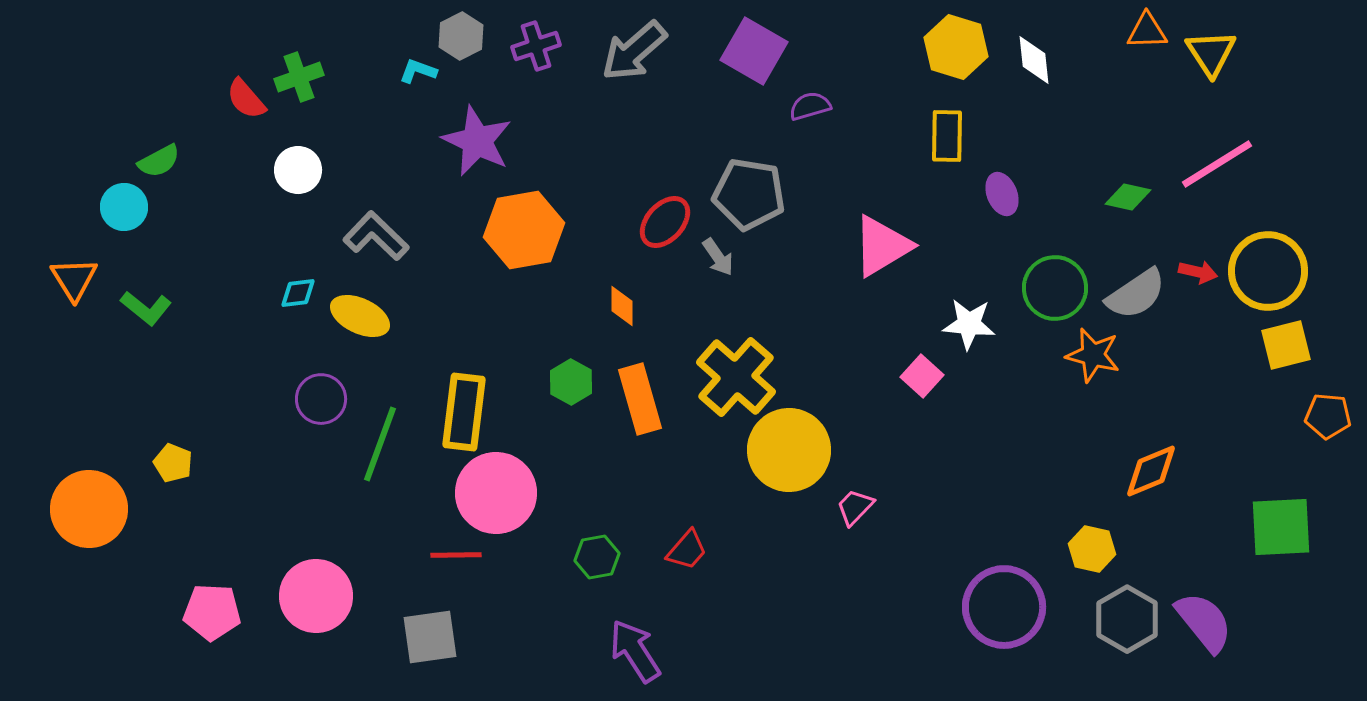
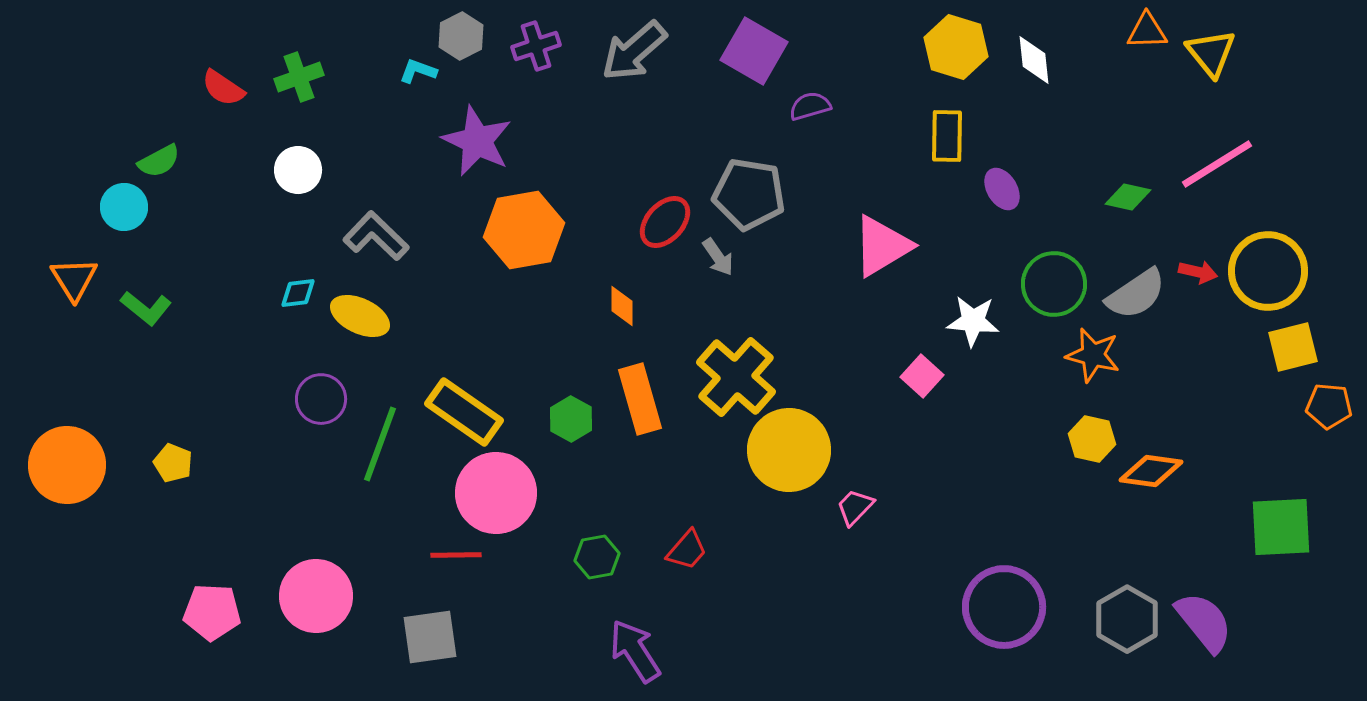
yellow triangle at (1211, 53): rotated 6 degrees counterclockwise
red semicircle at (246, 99): moved 23 px left, 11 px up; rotated 15 degrees counterclockwise
purple ellipse at (1002, 194): moved 5 px up; rotated 9 degrees counterclockwise
green circle at (1055, 288): moved 1 px left, 4 px up
white star at (969, 324): moved 4 px right, 3 px up
yellow square at (1286, 345): moved 7 px right, 2 px down
green hexagon at (571, 382): moved 37 px down
yellow rectangle at (464, 412): rotated 62 degrees counterclockwise
orange pentagon at (1328, 416): moved 1 px right, 10 px up
orange diamond at (1151, 471): rotated 30 degrees clockwise
orange circle at (89, 509): moved 22 px left, 44 px up
yellow hexagon at (1092, 549): moved 110 px up
